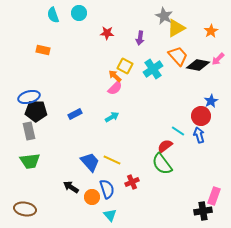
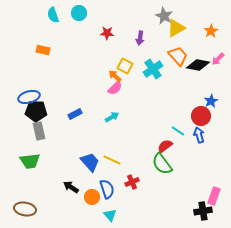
gray rectangle: moved 10 px right
